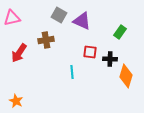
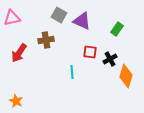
green rectangle: moved 3 px left, 3 px up
black cross: rotated 32 degrees counterclockwise
